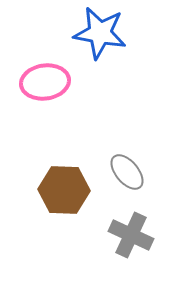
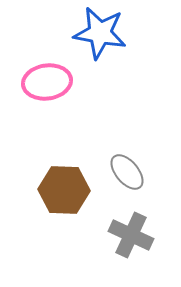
pink ellipse: moved 2 px right
